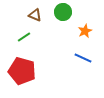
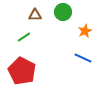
brown triangle: rotated 24 degrees counterclockwise
red pentagon: rotated 12 degrees clockwise
